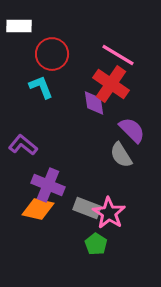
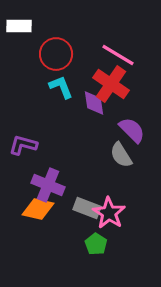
red circle: moved 4 px right
cyan L-shape: moved 20 px right
purple L-shape: rotated 24 degrees counterclockwise
